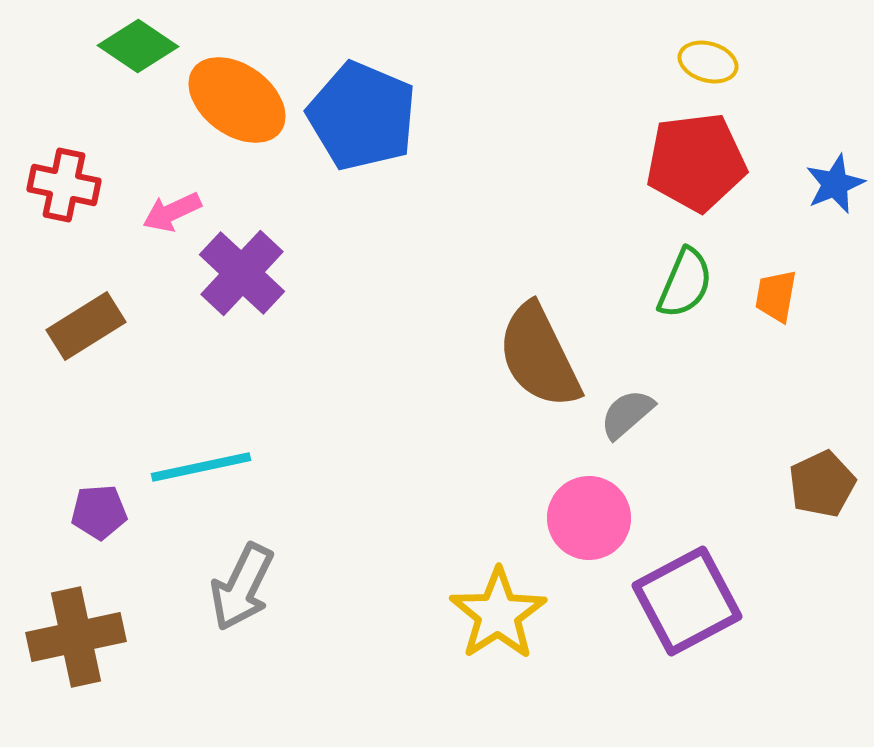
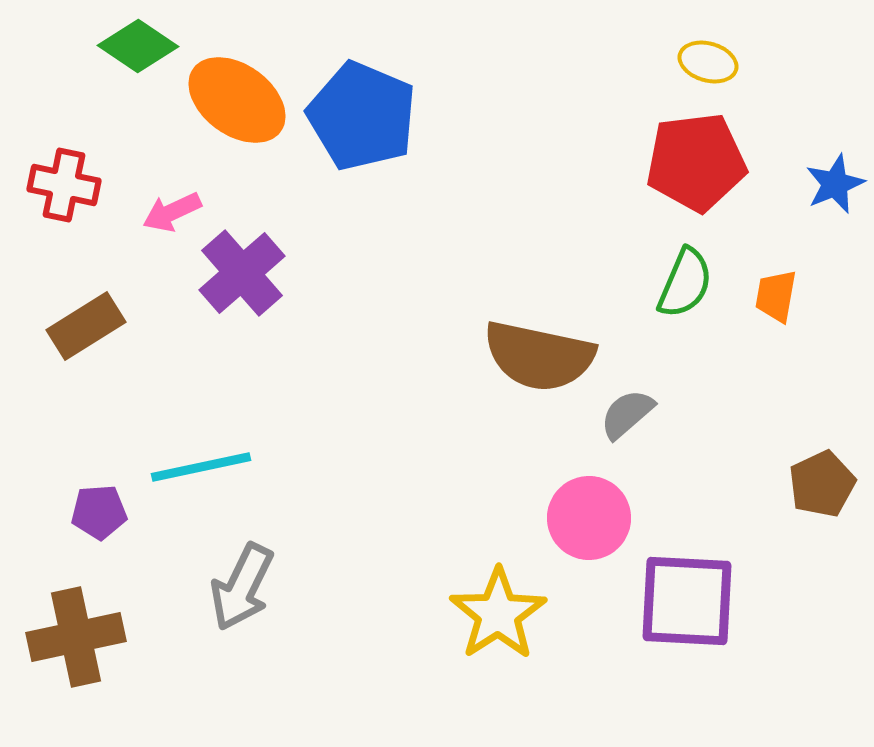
purple cross: rotated 6 degrees clockwise
brown semicircle: rotated 52 degrees counterclockwise
purple square: rotated 31 degrees clockwise
